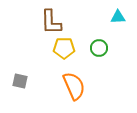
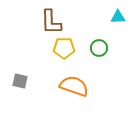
orange semicircle: rotated 48 degrees counterclockwise
